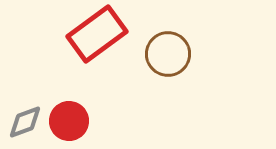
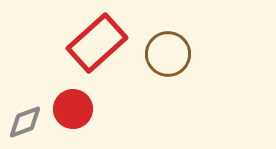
red rectangle: moved 9 px down; rotated 6 degrees counterclockwise
red circle: moved 4 px right, 12 px up
